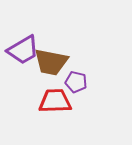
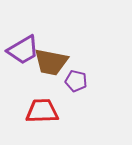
purple pentagon: moved 1 px up
red trapezoid: moved 13 px left, 10 px down
